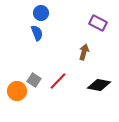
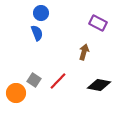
orange circle: moved 1 px left, 2 px down
